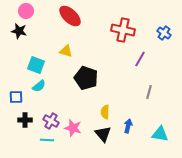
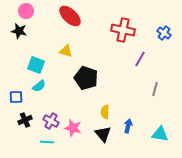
gray line: moved 6 px right, 3 px up
black cross: rotated 24 degrees counterclockwise
cyan line: moved 2 px down
